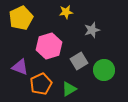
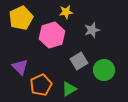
pink hexagon: moved 3 px right, 11 px up
purple triangle: rotated 24 degrees clockwise
orange pentagon: moved 1 px down
